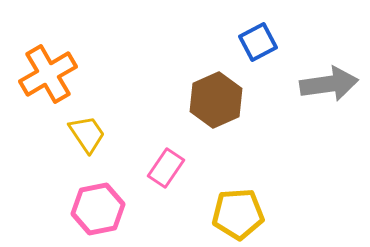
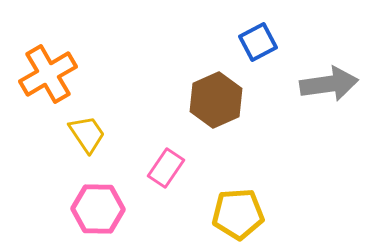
pink hexagon: rotated 12 degrees clockwise
